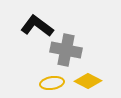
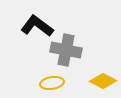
yellow diamond: moved 15 px right
